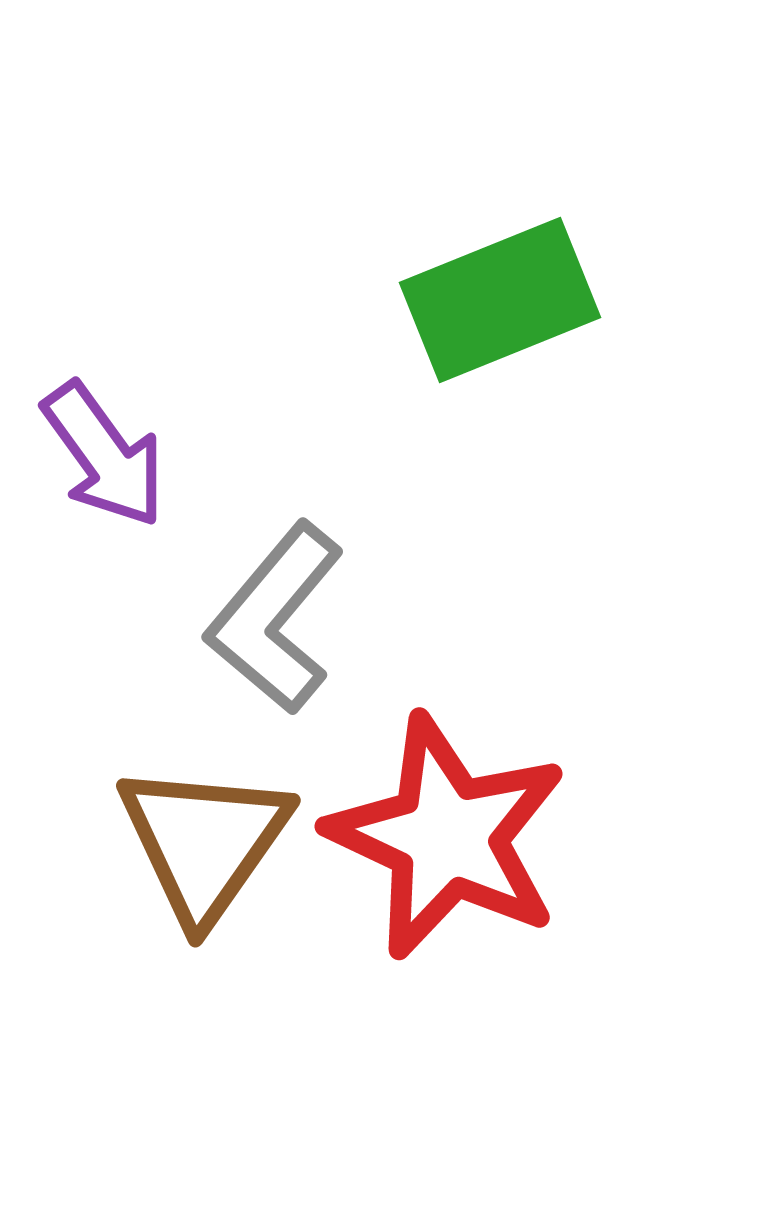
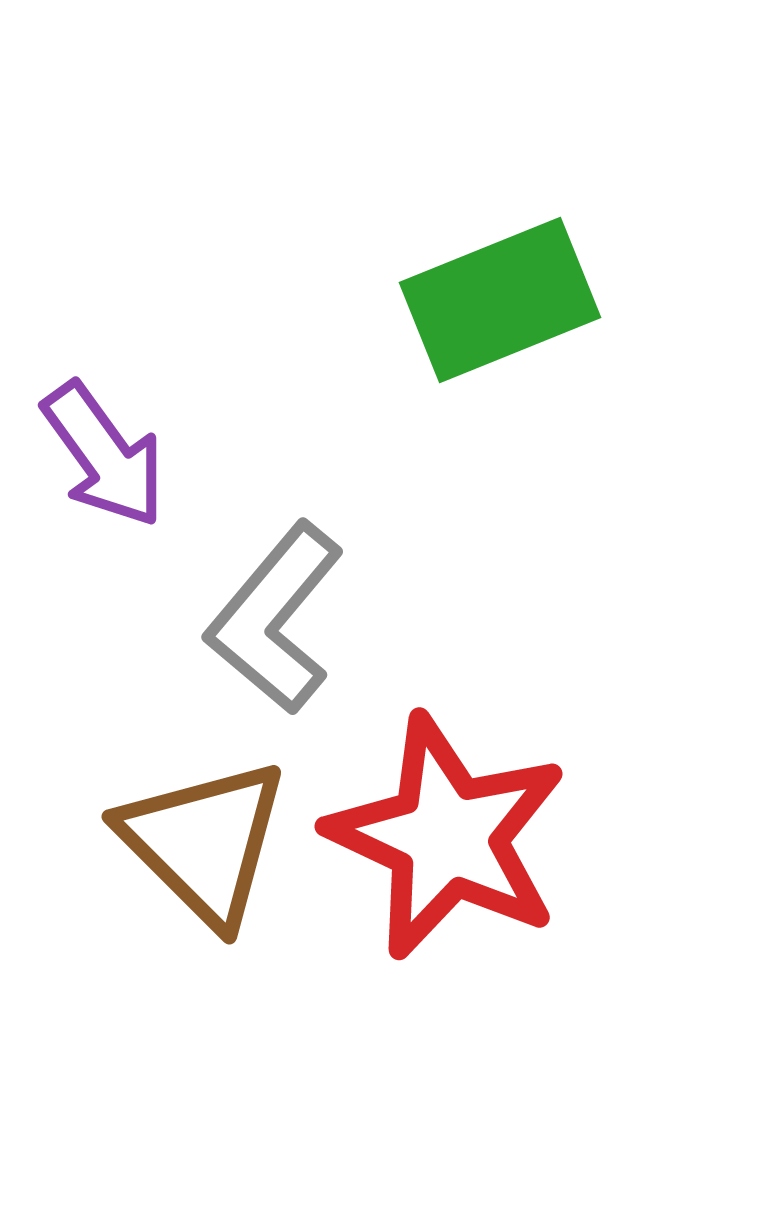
brown triangle: rotated 20 degrees counterclockwise
